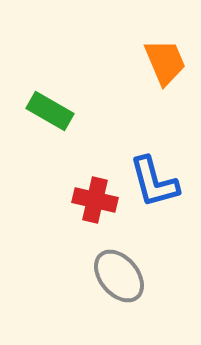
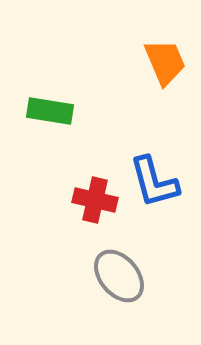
green rectangle: rotated 21 degrees counterclockwise
